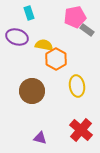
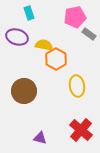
gray rectangle: moved 2 px right, 4 px down
brown circle: moved 8 px left
